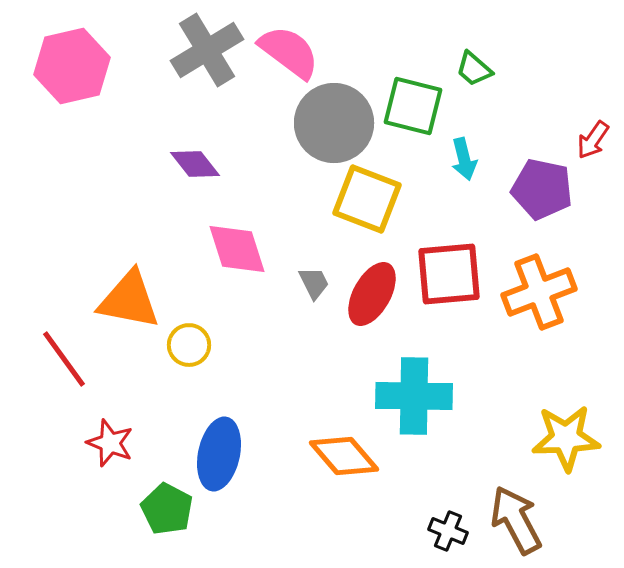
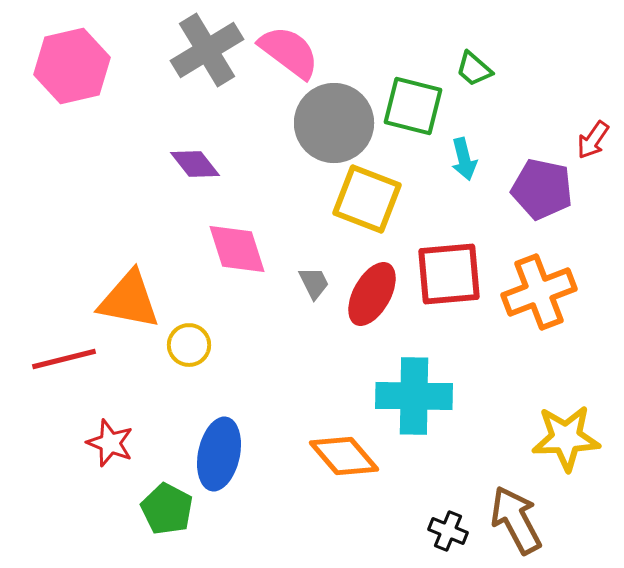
red line: rotated 68 degrees counterclockwise
